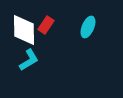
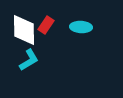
cyan ellipse: moved 7 px left; rotated 70 degrees clockwise
